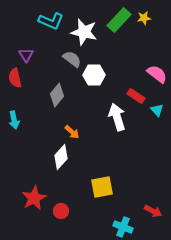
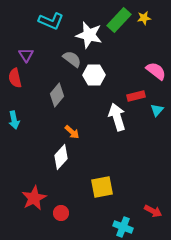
white star: moved 5 px right, 3 px down
pink semicircle: moved 1 px left, 3 px up
red rectangle: rotated 48 degrees counterclockwise
cyan triangle: rotated 24 degrees clockwise
red circle: moved 2 px down
